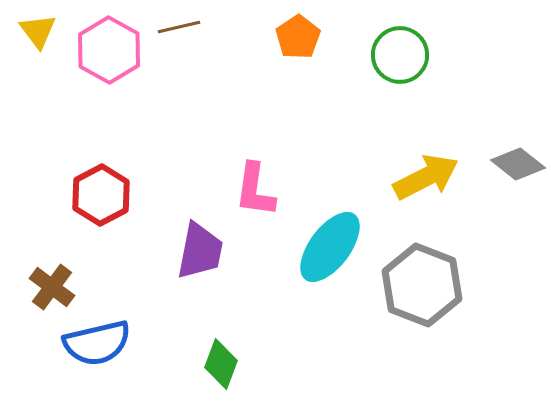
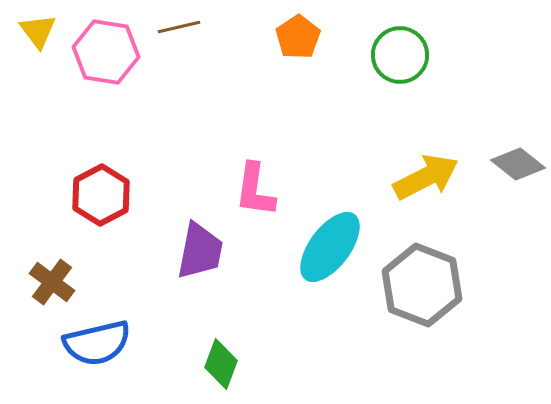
pink hexagon: moved 3 px left, 2 px down; rotated 20 degrees counterclockwise
brown cross: moved 5 px up
